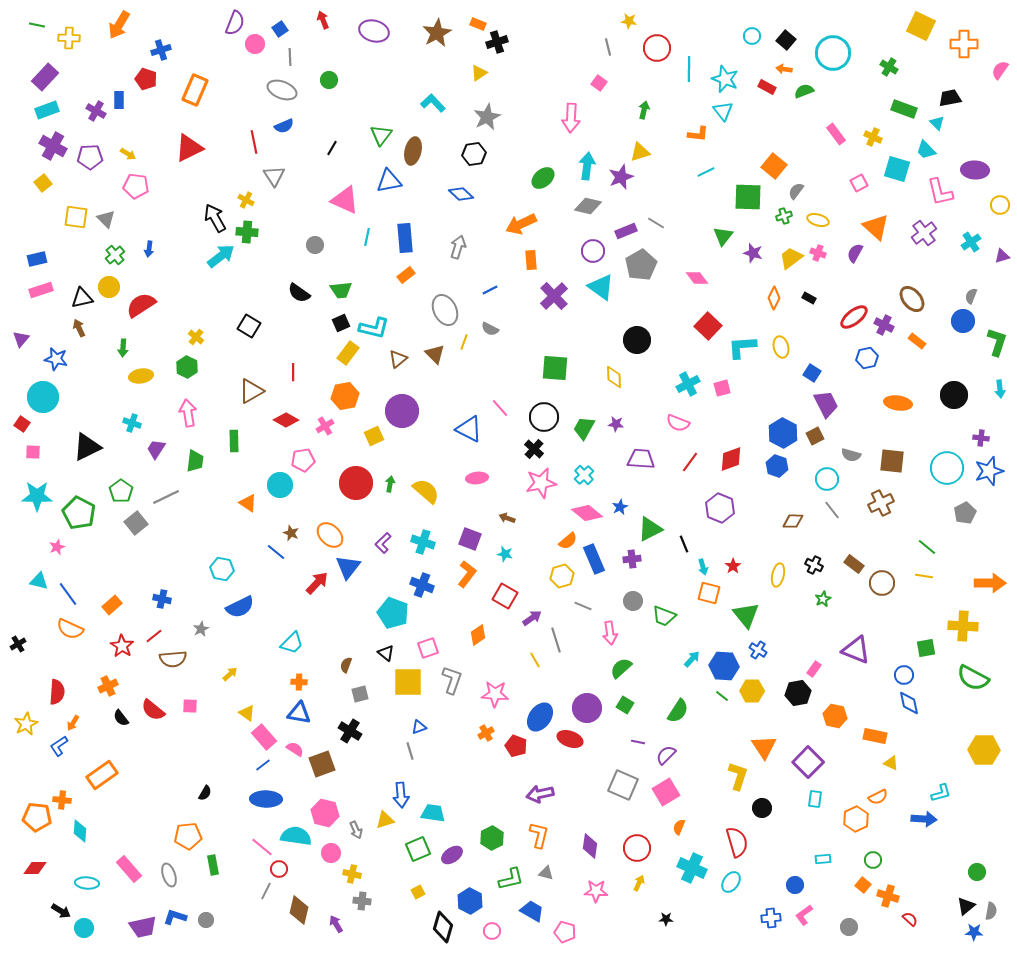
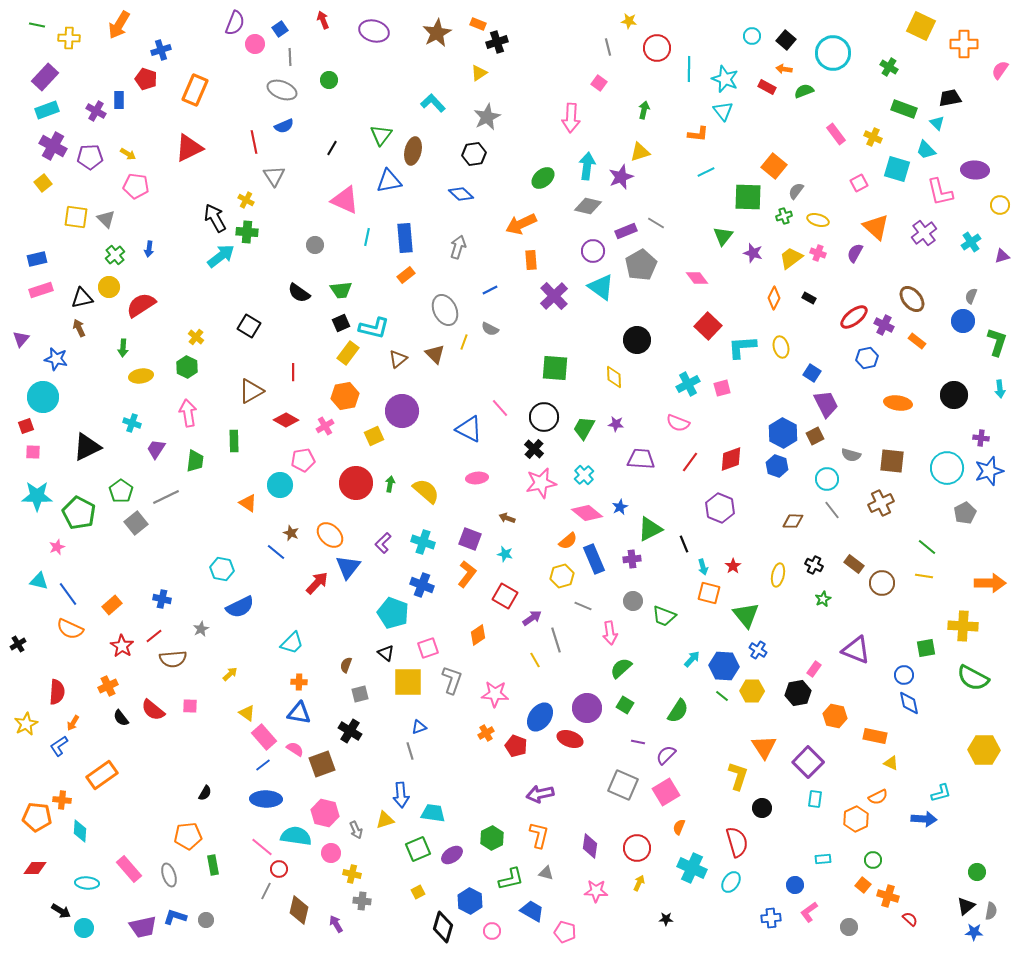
red square at (22, 424): moved 4 px right, 2 px down; rotated 35 degrees clockwise
pink L-shape at (804, 915): moved 5 px right, 3 px up
